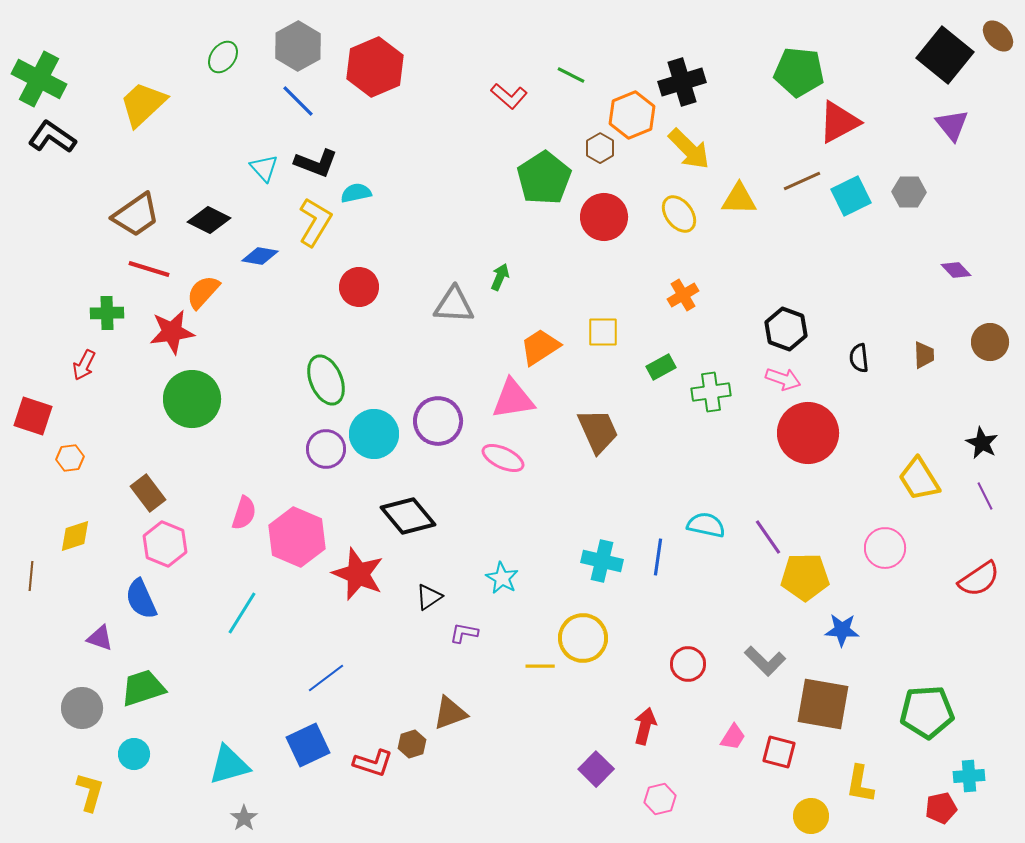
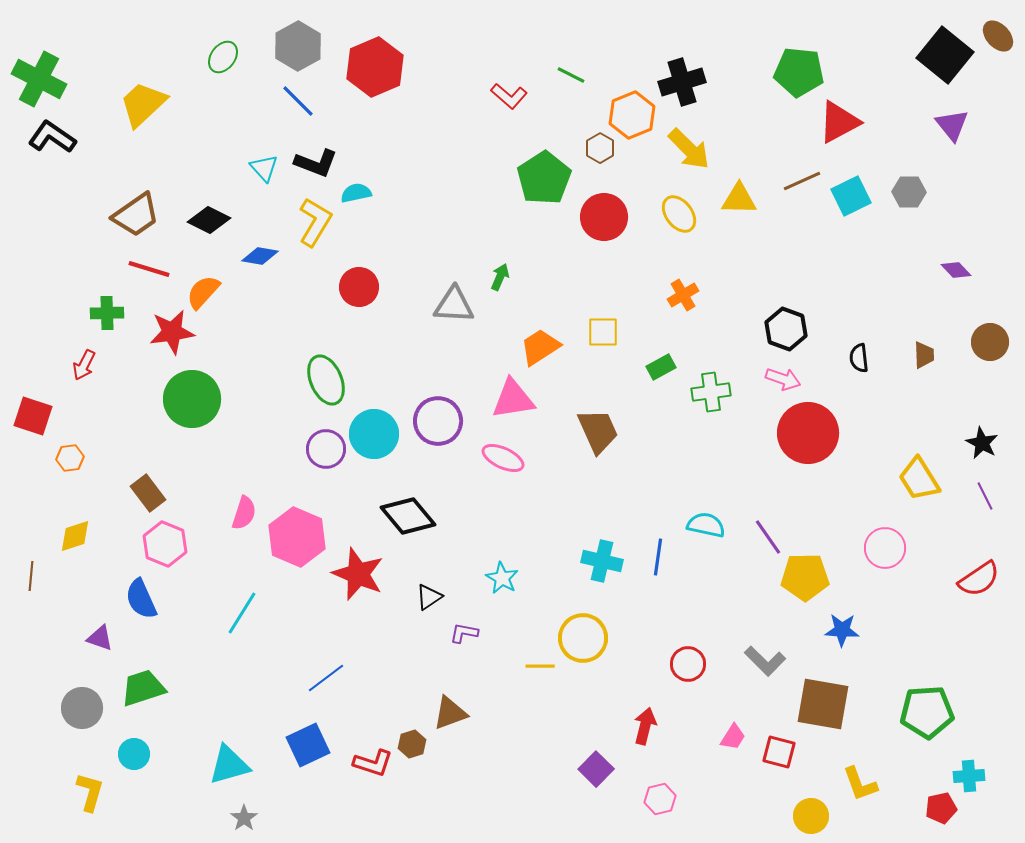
yellow L-shape at (860, 784): rotated 30 degrees counterclockwise
